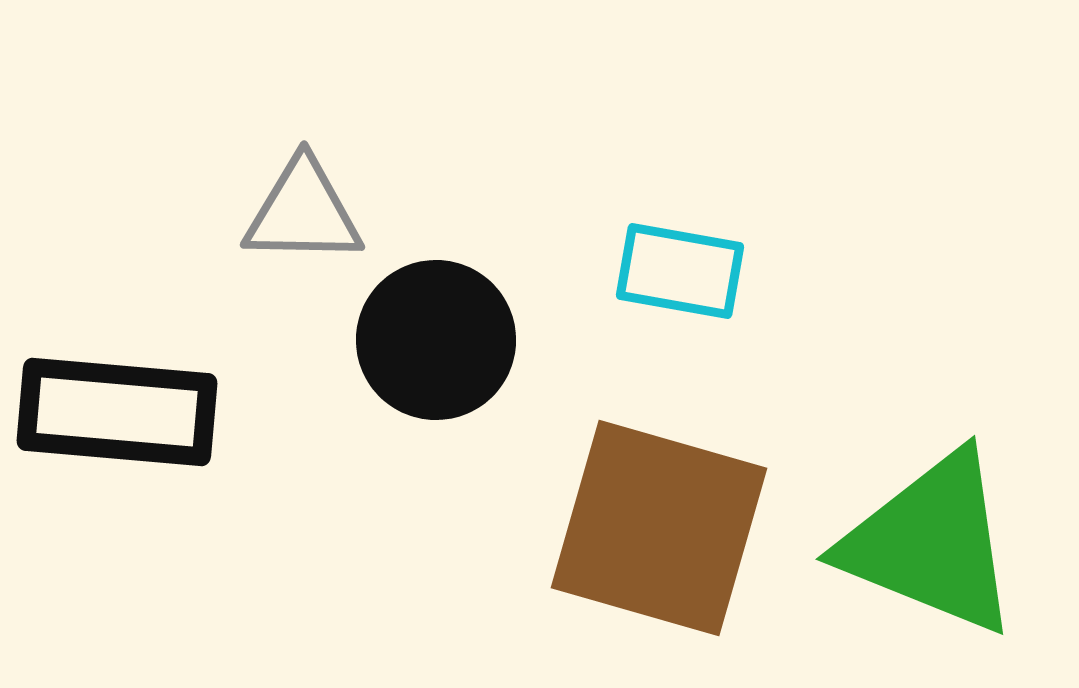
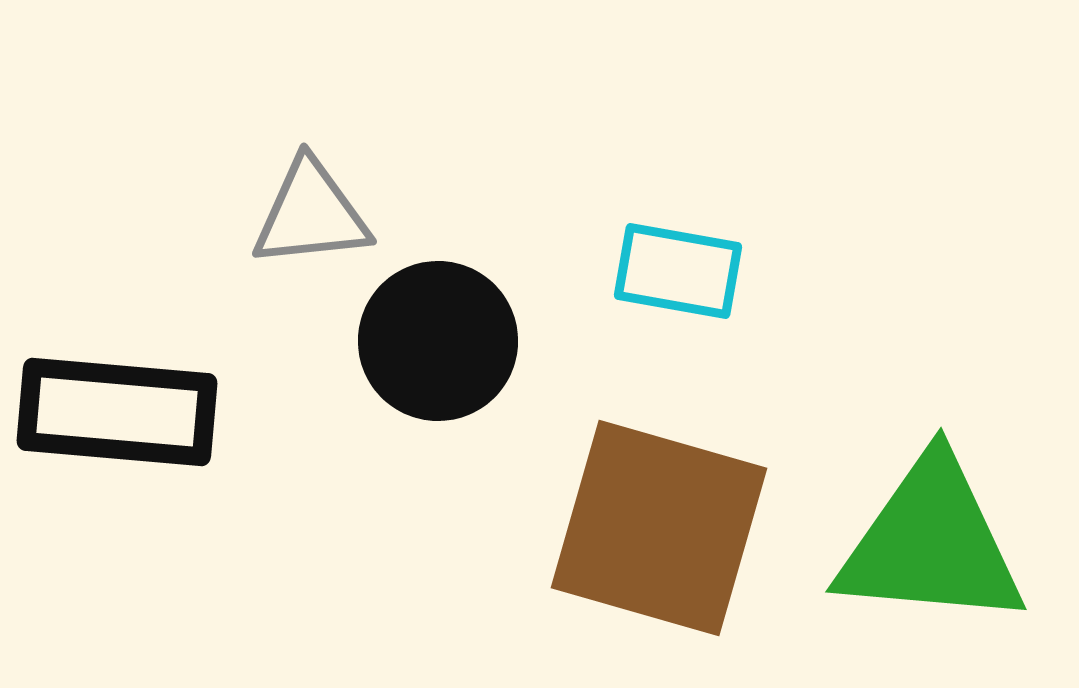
gray triangle: moved 8 px right, 2 px down; rotated 7 degrees counterclockwise
cyan rectangle: moved 2 px left
black circle: moved 2 px right, 1 px down
green triangle: rotated 17 degrees counterclockwise
